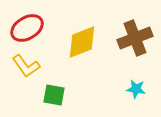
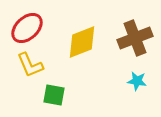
red ellipse: rotated 12 degrees counterclockwise
yellow L-shape: moved 4 px right, 1 px up; rotated 12 degrees clockwise
cyan star: moved 1 px right, 8 px up
